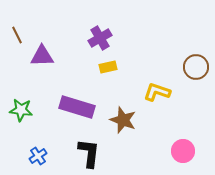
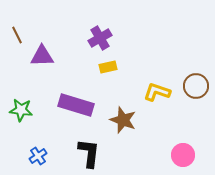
brown circle: moved 19 px down
purple rectangle: moved 1 px left, 2 px up
pink circle: moved 4 px down
